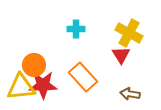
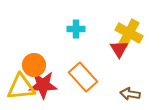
red triangle: moved 2 px left, 6 px up
